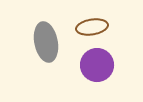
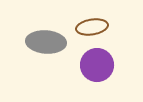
gray ellipse: rotated 75 degrees counterclockwise
